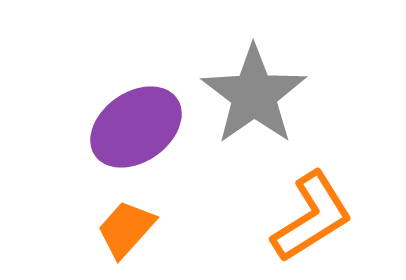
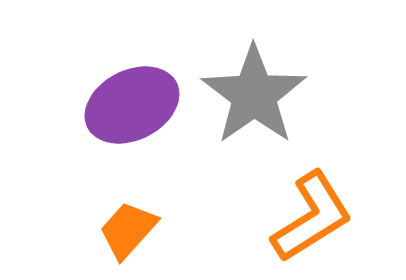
purple ellipse: moved 4 px left, 22 px up; rotated 8 degrees clockwise
orange trapezoid: moved 2 px right, 1 px down
